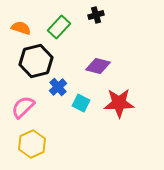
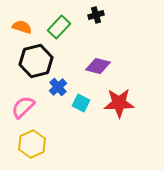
orange semicircle: moved 1 px right, 1 px up
